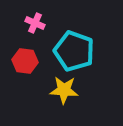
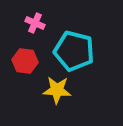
cyan pentagon: rotated 6 degrees counterclockwise
yellow star: moved 7 px left
